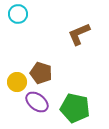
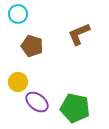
brown pentagon: moved 9 px left, 27 px up
yellow circle: moved 1 px right
